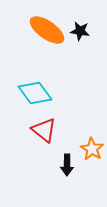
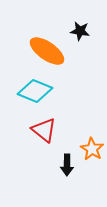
orange ellipse: moved 21 px down
cyan diamond: moved 2 px up; rotated 32 degrees counterclockwise
